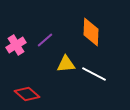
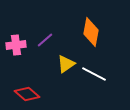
orange diamond: rotated 8 degrees clockwise
pink cross: rotated 24 degrees clockwise
yellow triangle: rotated 30 degrees counterclockwise
